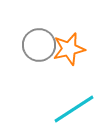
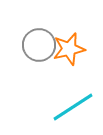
cyan line: moved 1 px left, 2 px up
